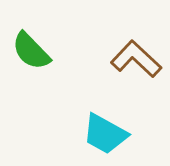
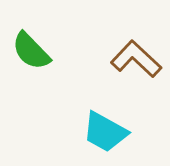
cyan trapezoid: moved 2 px up
